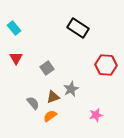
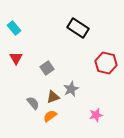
red hexagon: moved 2 px up; rotated 10 degrees clockwise
